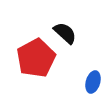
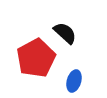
blue ellipse: moved 19 px left, 1 px up
